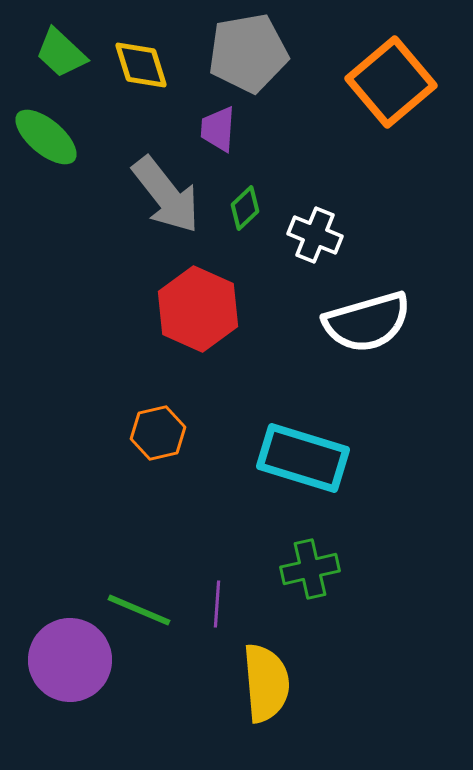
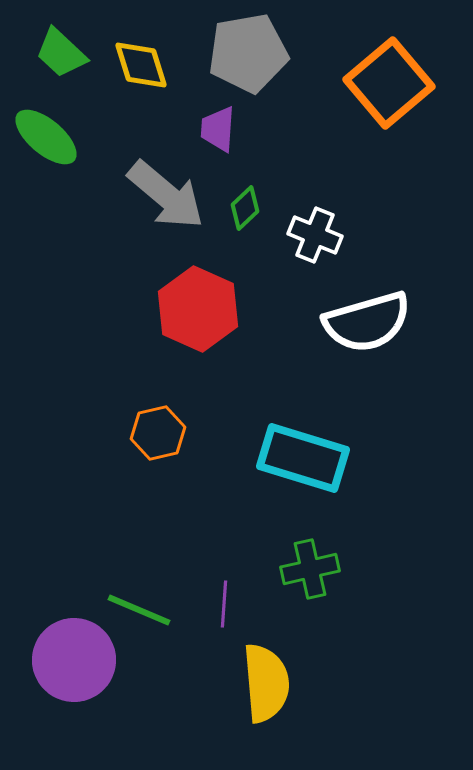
orange square: moved 2 px left, 1 px down
gray arrow: rotated 12 degrees counterclockwise
purple line: moved 7 px right
purple circle: moved 4 px right
